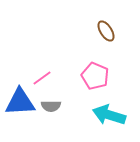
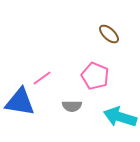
brown ellipse: moved 3 px right, 3 px down; rotated 15 degrees counterclockwise
blue triangle: rotated 12 degrees clockwise
gray semicircle: moved 21 px right
cyan arrow: moved 11 px right, 2 px down
